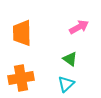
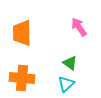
pink arrow: rotated 96 degrees counterclockwise
green triangle: moved 4 px down
orange cross: moved 1 px right; rotated 15 degrees clockwise
